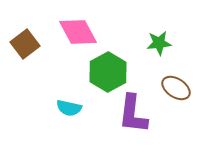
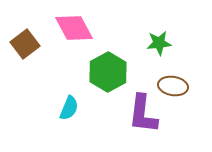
pink diamond: moved 4 px left, 4 px up
brown ellipse: moved 3 px left, 2 px up; rotated 24 degrees counterclockwise
cyan semicircle: rotated 80 degrees counterclockwise
purple L-shape: moved 10 px right
